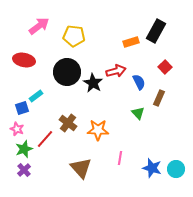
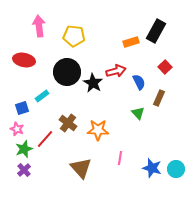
pink arrow: rotated 60 degrees counterclockwise
cyan rectangle: moved 6 px right
